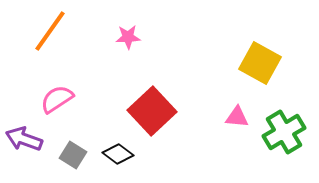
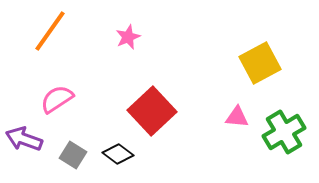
pink star: rotated 20 degrees counterclockwise
yellow square: rotated 33 degrees clockwise
